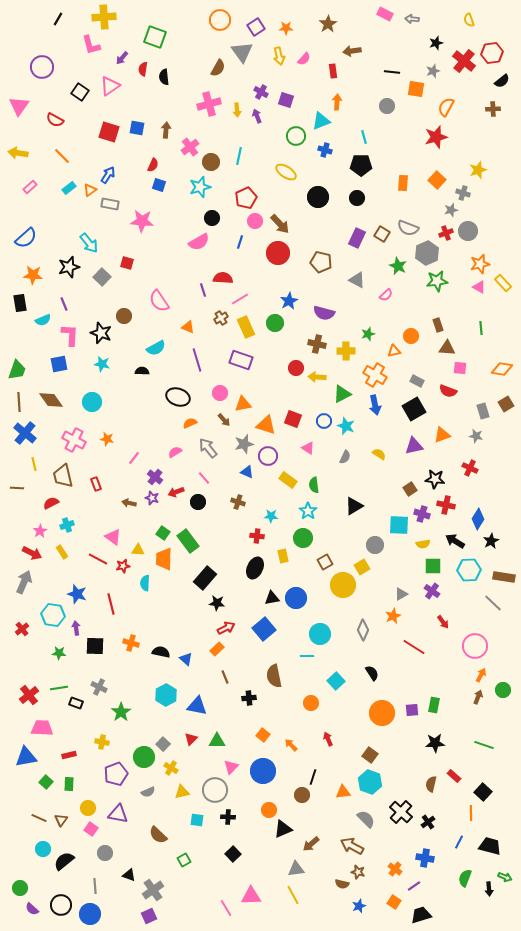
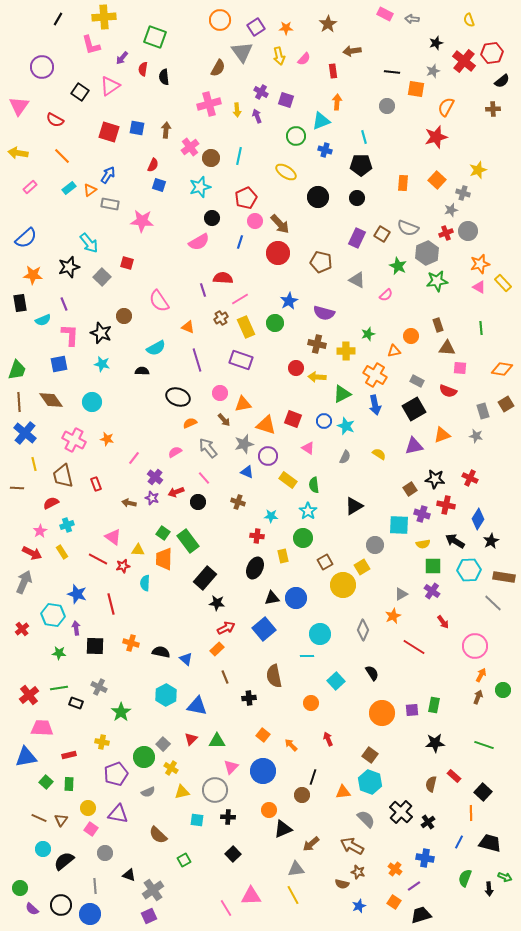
brown circle at (211, 162): moved 4 px up
red cross at (470, 468): moved 10 px down
black trapezoid at (490, 846): moved 3 px up
